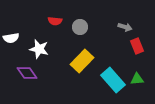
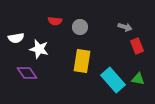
white semicircle: moved 5 px right
yellow rectangle: rotated 35 degrees counterclockwise
green triangle: moved 1 px right; rotated 16 degrees clockwise
